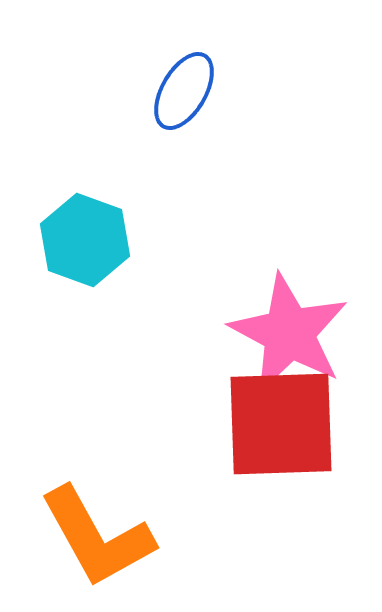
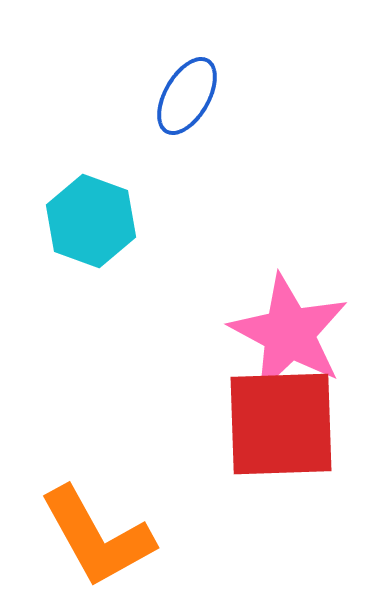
blue ellipse: moved 3 px right, 5 px down
cyan hexagon: moved 6 px right, 19 px up
